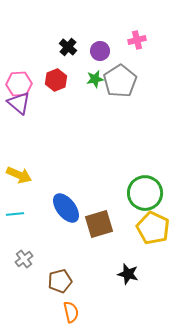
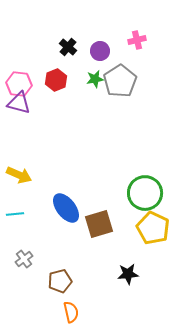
pink hexagon: rotated 10 degrees clockwise
purple triangle: rotated 25 degrees counterclockwise
black star: rotated 20 degrees counterclockwise
